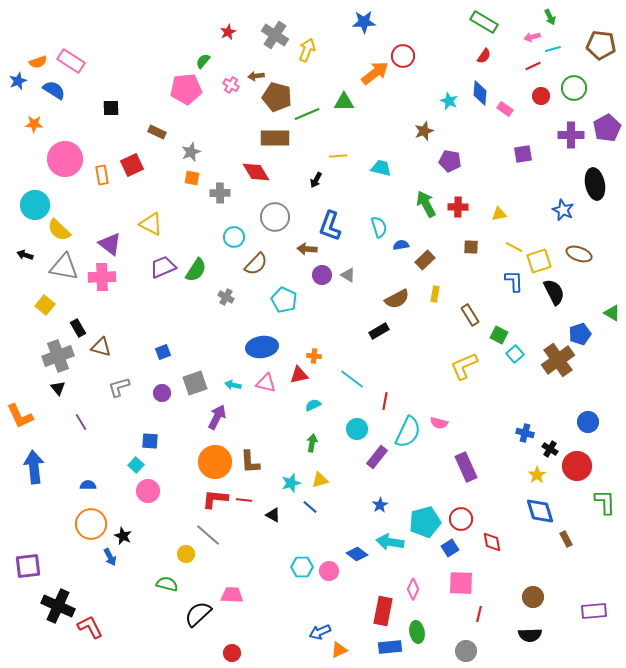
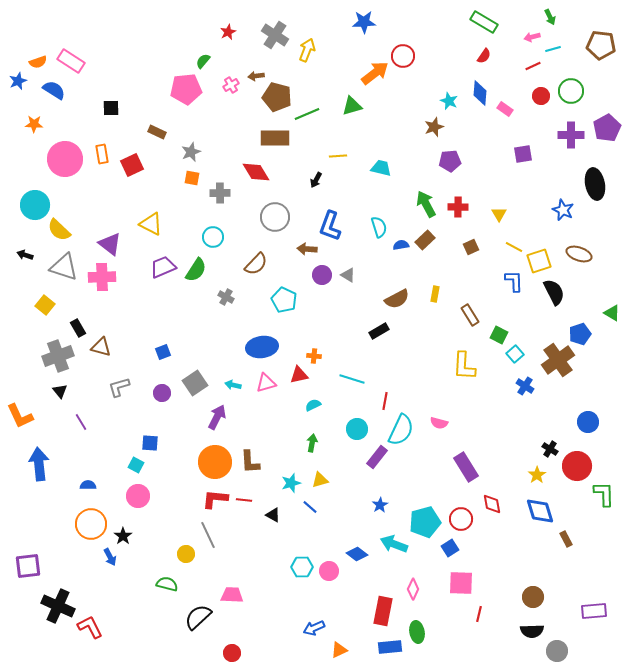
pink cross at (231, 85): rotated 28 degrees clockwise
green circle at (574, 88): moved 3 px left, 3 px down
green triangle at (344, 102): moved 8 px right, 4 px down; rotated 15 degrees counterclockwise
brown star at (424, 131): moved 10 px right, 4 px up
purple pentagon at (450, 161): rotated 15 degrees counterclockwise
orange rectangle at (102, 175): moved 21 px up
yellow triangle at (499, 214): rotated 49 degrees counterclockwise
cyan circle at (234, 237): moved 21 px left
brown square at (471, 247): rotated 28 degrees counterclockwise
brown rectangle at (425, 260): moved 20 px up
gray triangle at (64, 267): rotated 8 degrees clockwise
yellow L-shape at (464, 366): rotated 64 degrees counterclockwise
cyan line at (352, 379): rotated 20 degrees counterclockwise
gray square at (195, 383): rotated 15 degrees counterclockwise
pink triangle at (266, 383): rotated 30 degrees counterclockwise
black triangle at (58, 388): moved 2 px right, 3 px down
cyan semicircle at (408, 432): moved 7 px left, 2 px up
blue cross at (525, 433): moved 47 px up; rotated 18 degrees clockwise
blue square at (150, 441): moved 2 px down
cyan square at (136, 465): rotated 14 degrees counterclockwise
blue arrow at (34, 467): moved 5 px right, 3 px up
purple rectangle at (466, 467): rotated 8 degrees counterclockwise
pink circle at (148, 491): moved 10 px left, 5 px down
green L-shape at (605, 502): moved 1 px left, 8 px up
gray line at (208, 535): rotated 24 degrees clockwise
black star at (123, 536): rotated 12 degrees clockwise
cyan arrow at (390, 542): moved 4 px right, 2 px down; rotated 12 degrees clockwise
red diamond at (492, 542): moved 38 px up
black semicircle at (198, 614): moved 3 px down
blue arrow at (320, 632): moved 6 px left, 4 px up
black semicircle at (530, 635): moved 2 px right, 4 px up
gray circle at (466, 651): moved 91 px right
